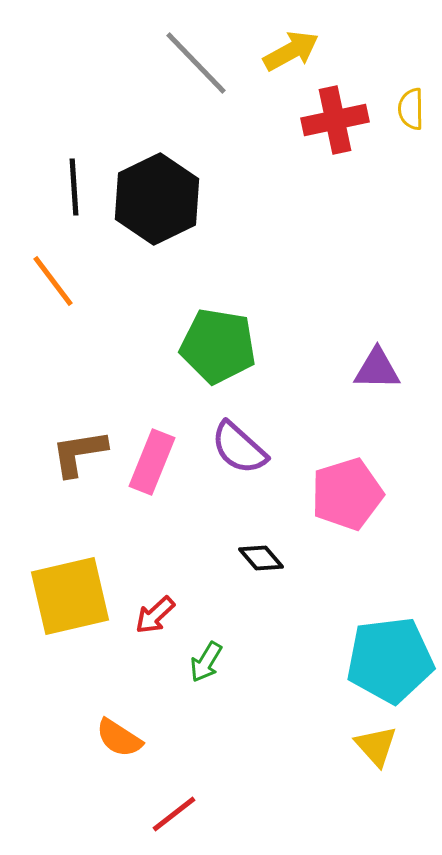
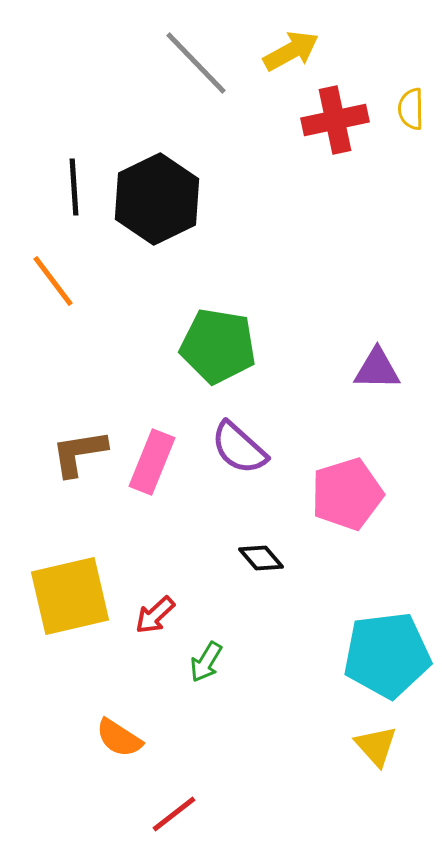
cyan pentagon: moved 3 px left, 5 px up
